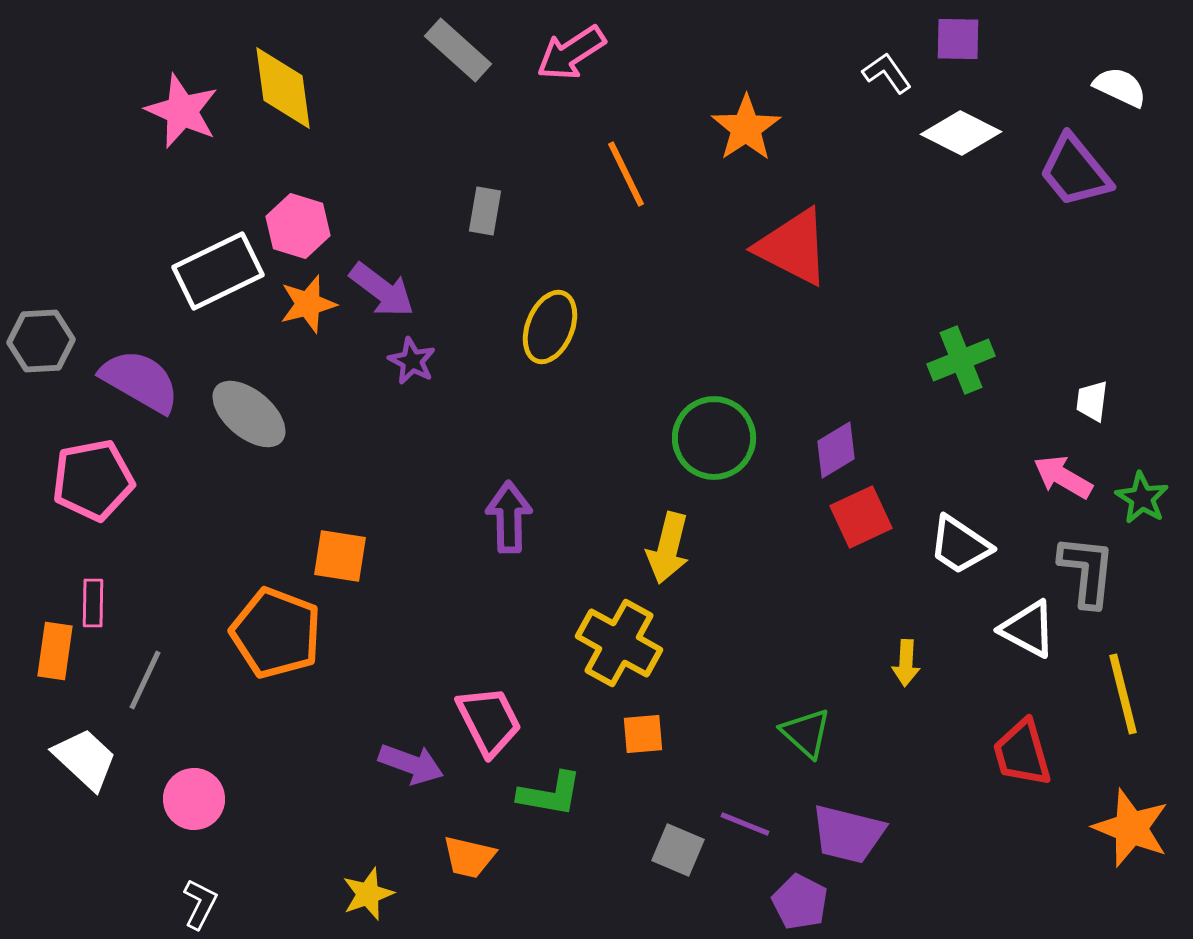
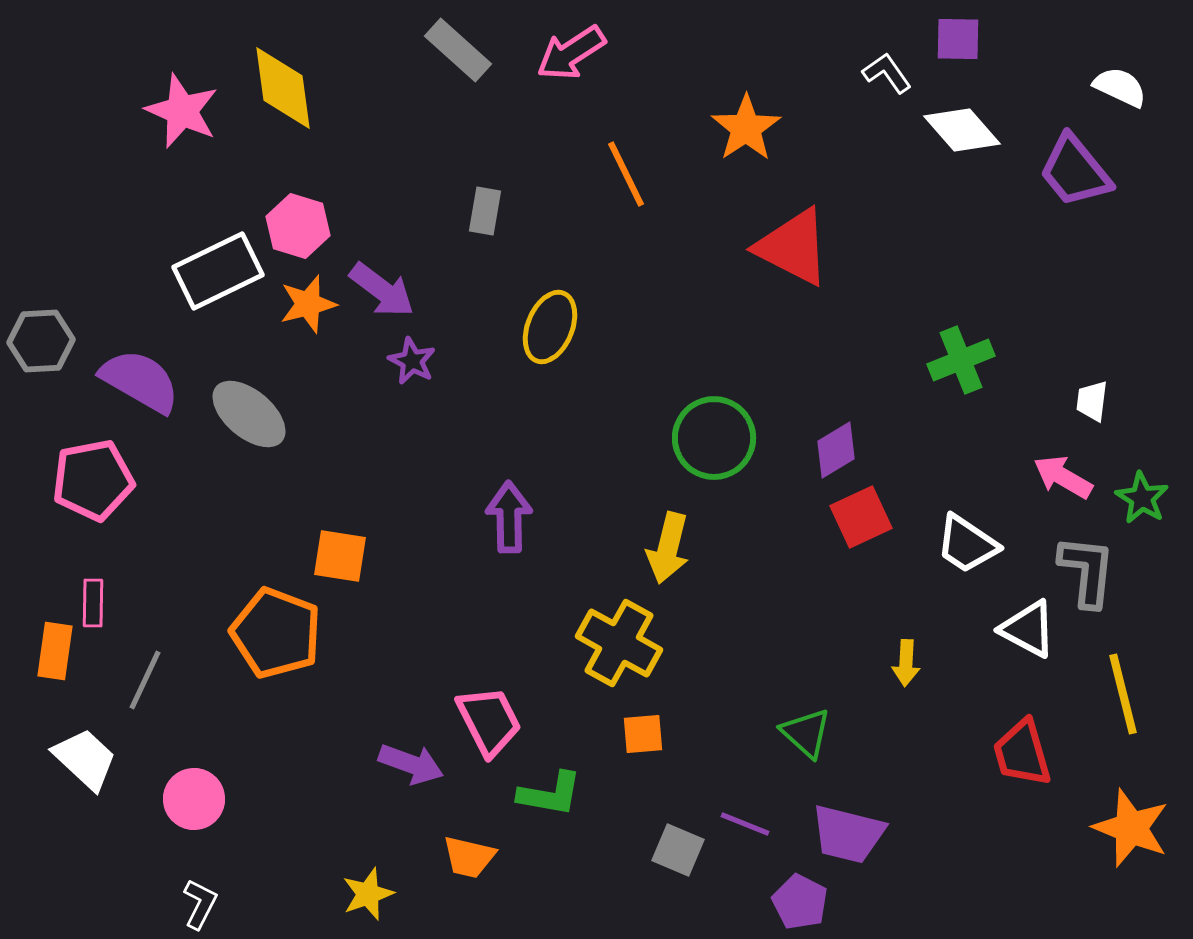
white diamond at (961, 133): moved 1 px right, 3 px up; rotated 22 degrees clockwise
white trapezoid at (960, 545): moved 7 px right, 1 px up
